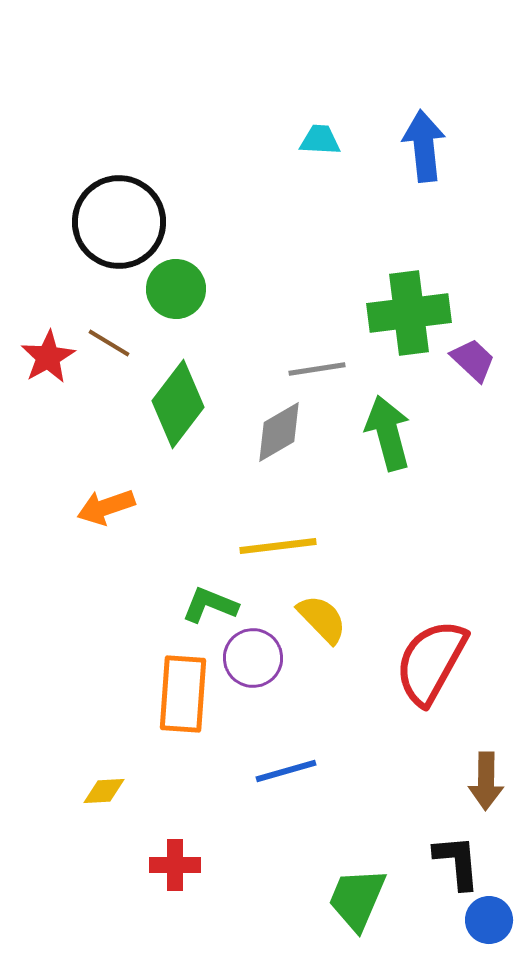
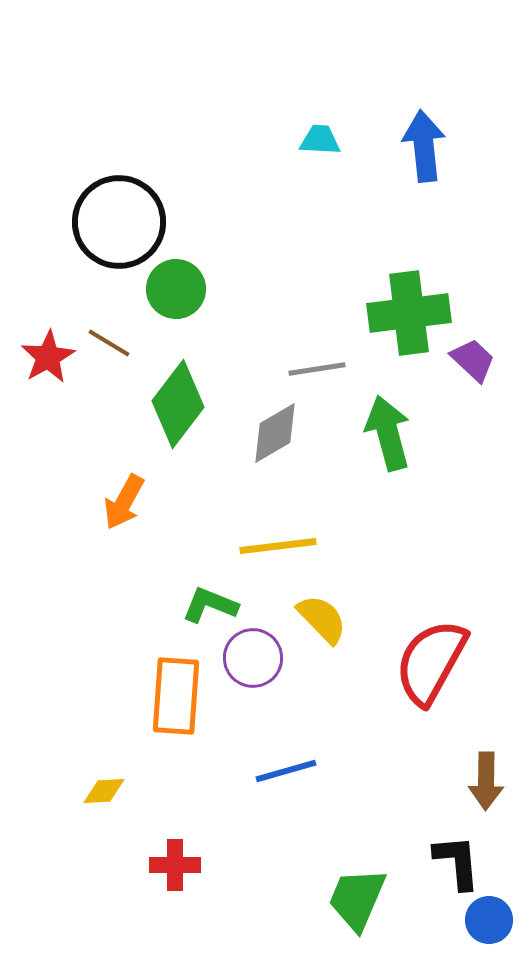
gray diamond: moved 4 px left, 1 px down
orange arrow: moved 18 px right, 5 px up; rotated 42 degrees counterclockwise
orange rectangle: moved 7 px left, 2 px down
